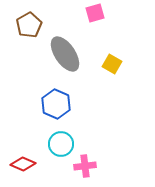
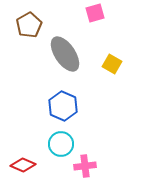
blue hexagon: moved 7 px right, 2 px down
red diamond: moved 1 px down
